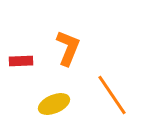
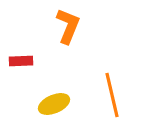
orange L-shape: moved 22 px up
orange line: rotated 21 degrees clockwise
